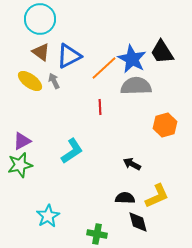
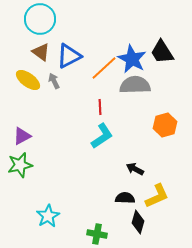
yellow ellipse: moved 2 px left, 1 px up
gray semicircle: moved 1 px left, 1 px up
purple triangle: moved 5 px up
cyan L-shape: moved 30 px right, 15 px up
black arrow: moved 3 px right, 5 px down
black diamond: rotated 30 degrees clockwise
